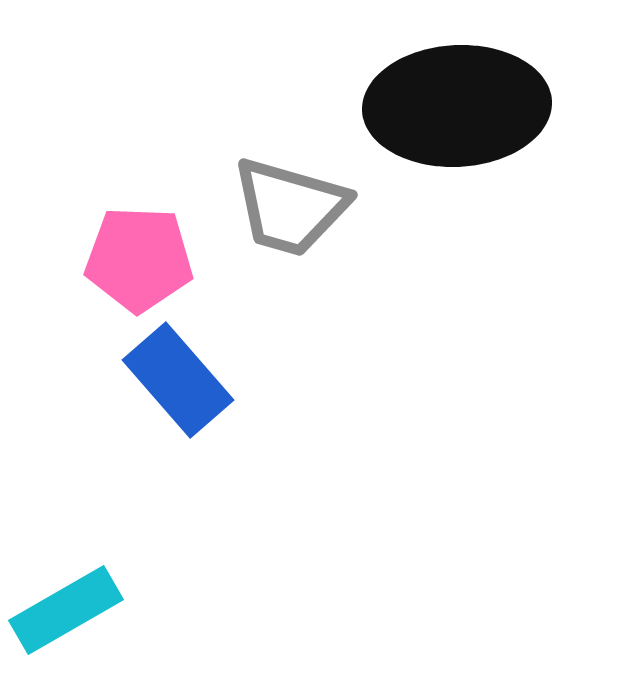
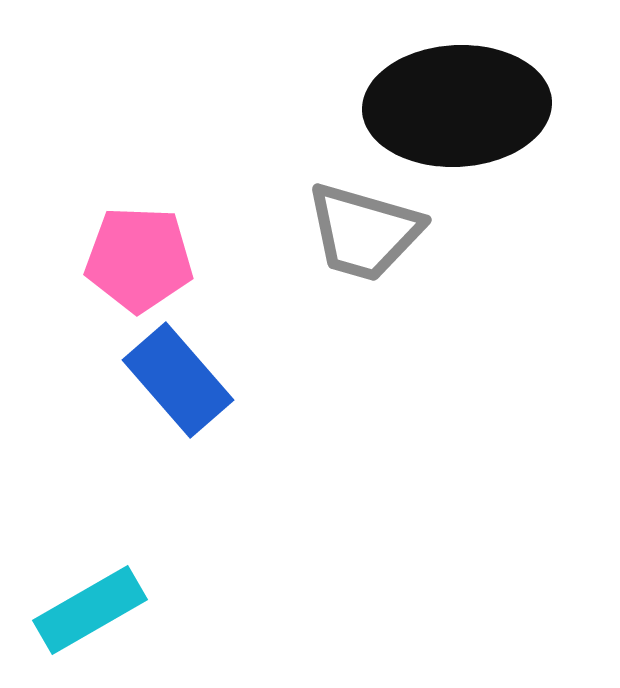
gray trapezoid: moved 74 px right, 25 px down
cyan rectangle: moved 24 px right
